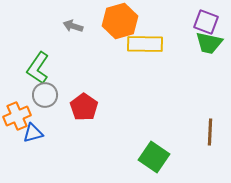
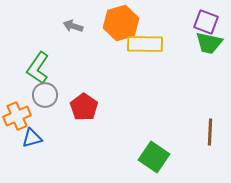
orange hexagon: moved 1 px right, 2 px down
blue triangle: moved 1 px left, 5 px down
